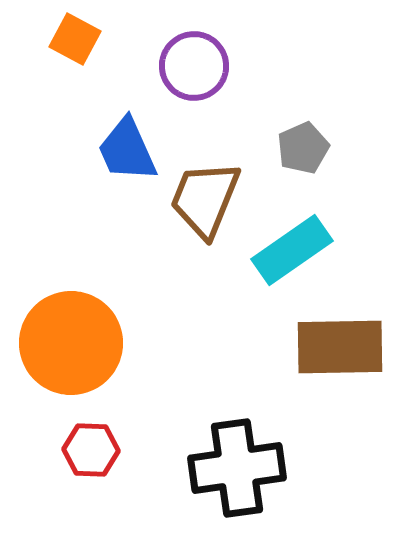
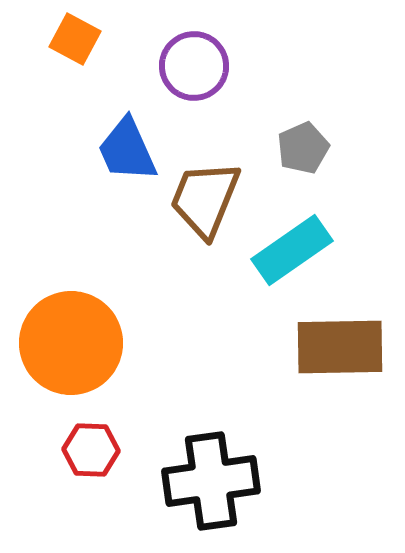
black cross: moved 26 px left, 13 px down
